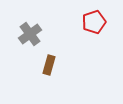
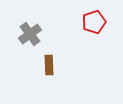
brown rectangle: rotated 18 degrees counterclockwise
